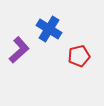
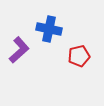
blue cross: rotated 20 degrees counterclockwise
